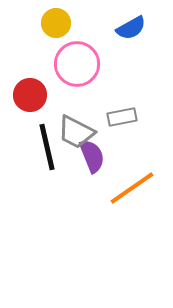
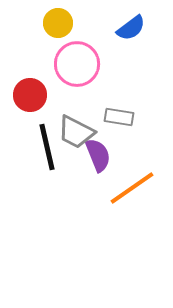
yellow circle: moved 2 px right
blue semicircle: rotated 8 degrees counterclockwise
gray rectangle: moved 3 px left; rotated 20 degrees clockwise
purple semicircle: moved 6 px right, 1 px up
